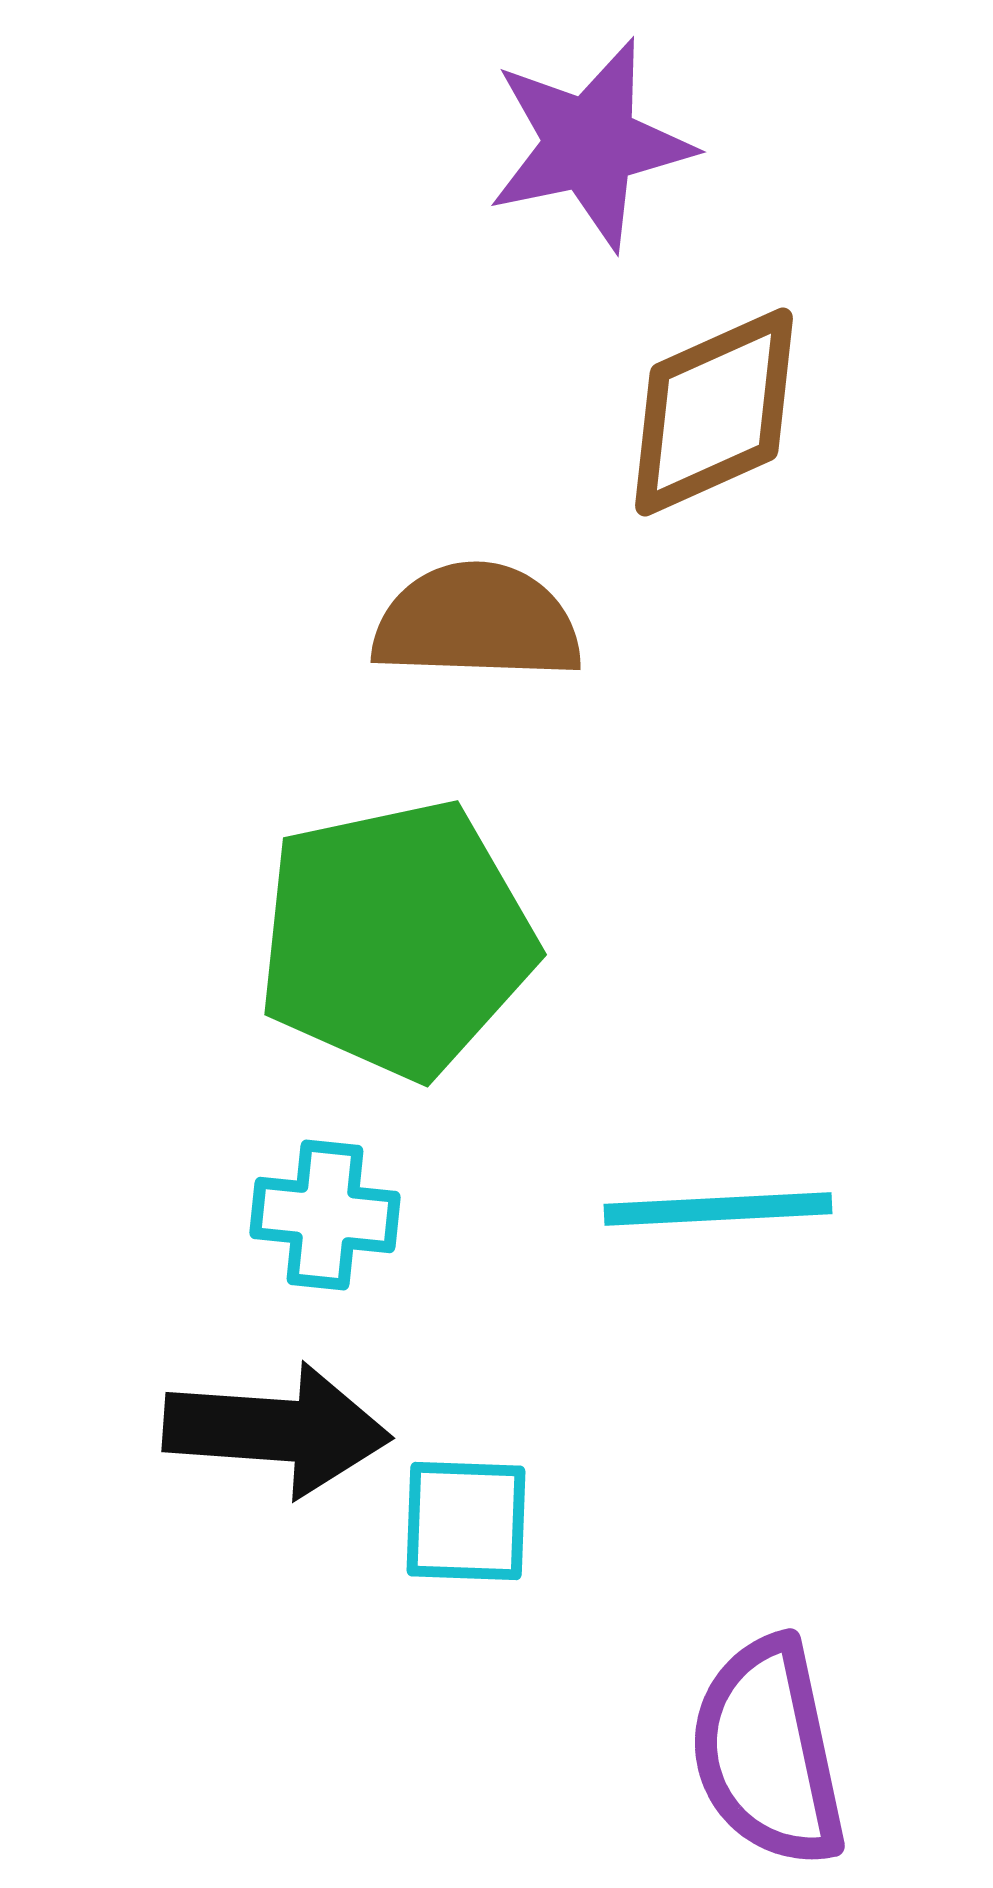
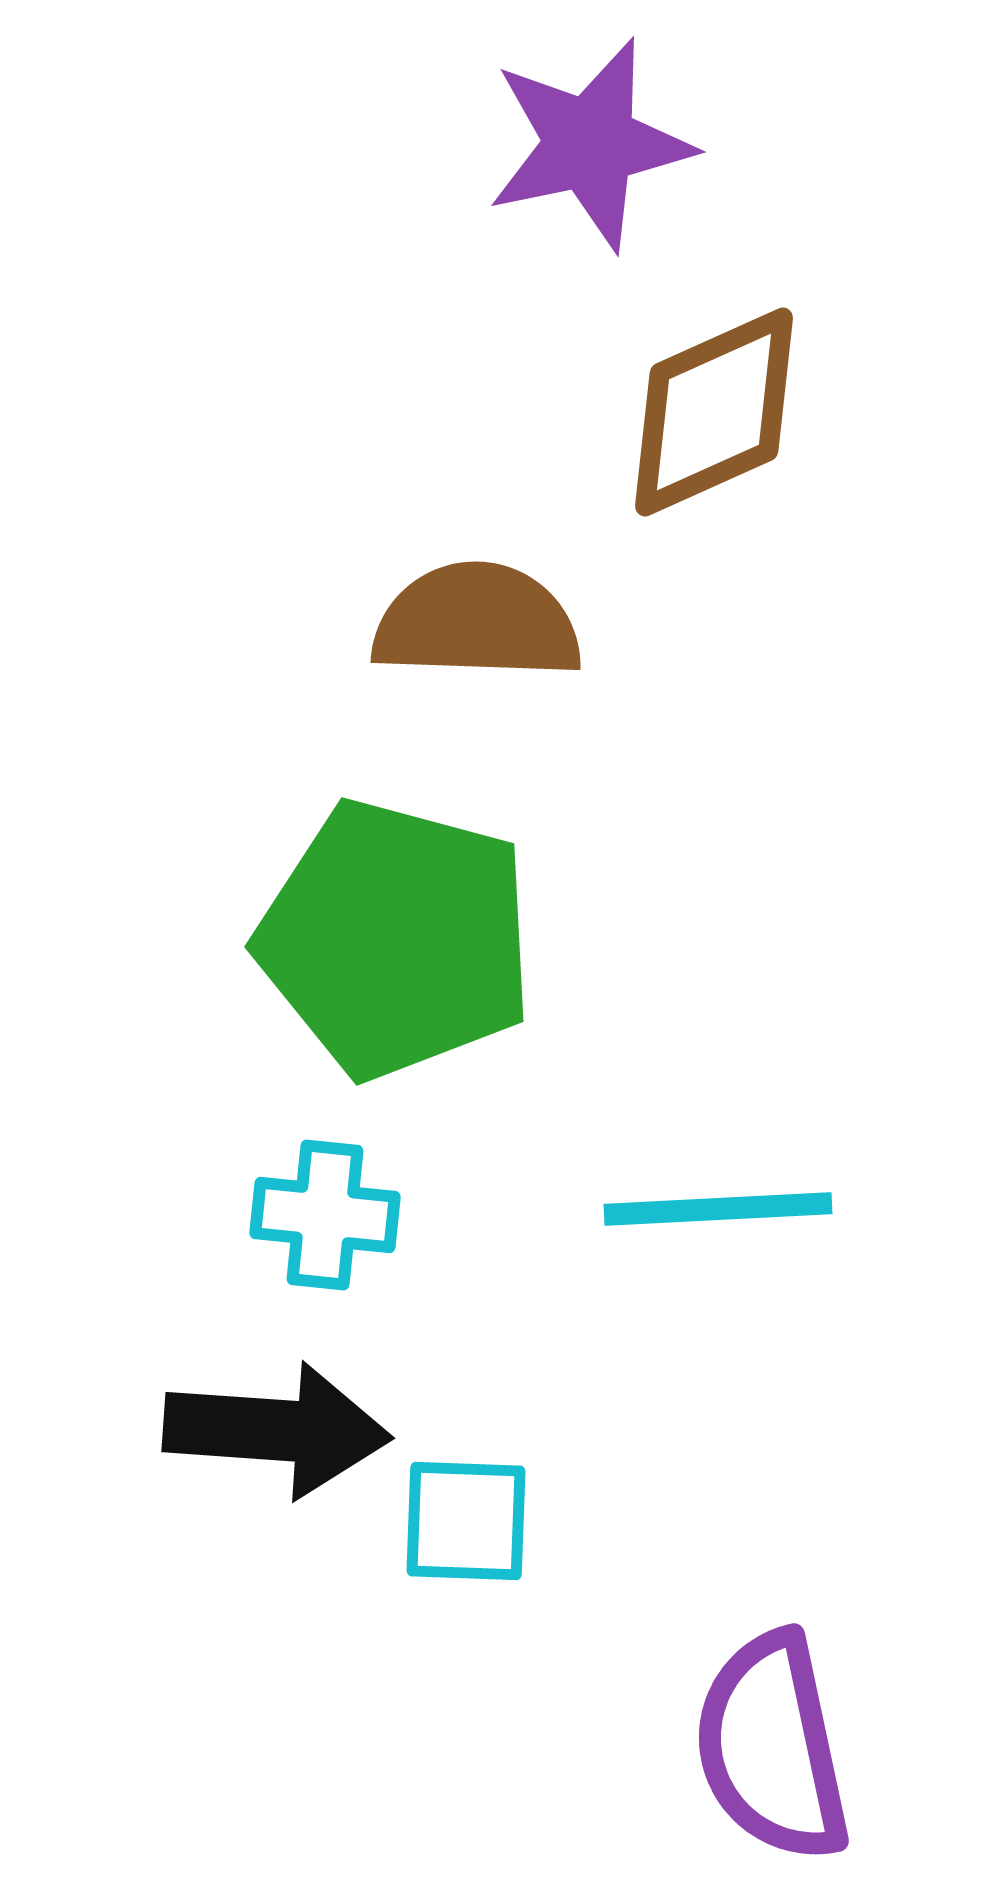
green pentagon: rotated 27 degrees clockwise
purple semicircle: moved 4 px right, 5 px up
